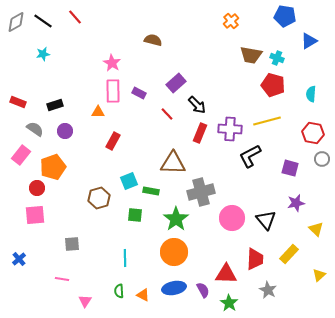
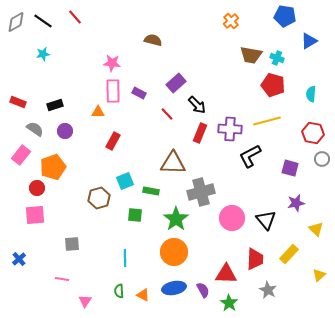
pink star at (112, 63): rotated 24 degrees counterclockwise
cyan square at (129, 181): moved 4 px left
